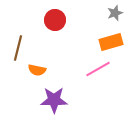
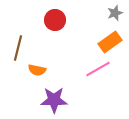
orange rectangle: moved 1 px left; rotated 20 degrees counterclockwise
